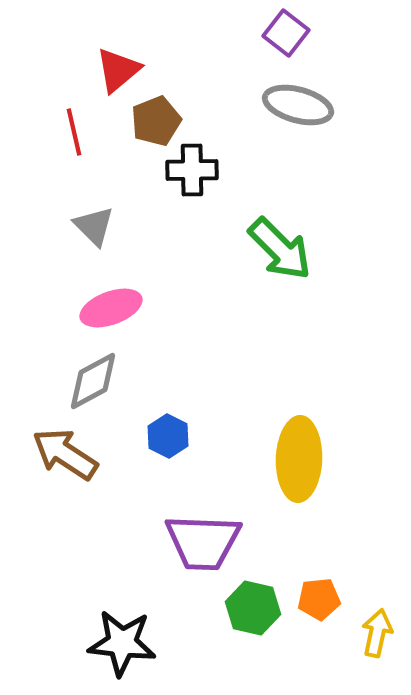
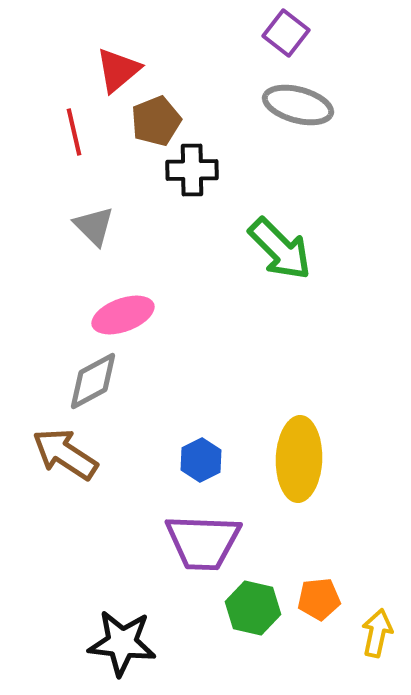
pink ellipse: moved 12 px right, 7 px down
blue hexagon: moved 33 px right, 24 px down; rotated 6 degrees clockwise
